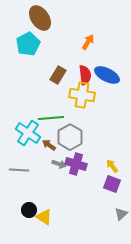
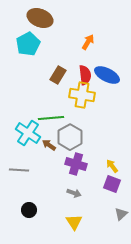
brown ellipse: rotated 35 degrees counterclockwise
gray arrow: moved 15 px right, 29 px down
yellow triangle: moved 30 px right, 5 px down; rotated 24 degrees clockwise
